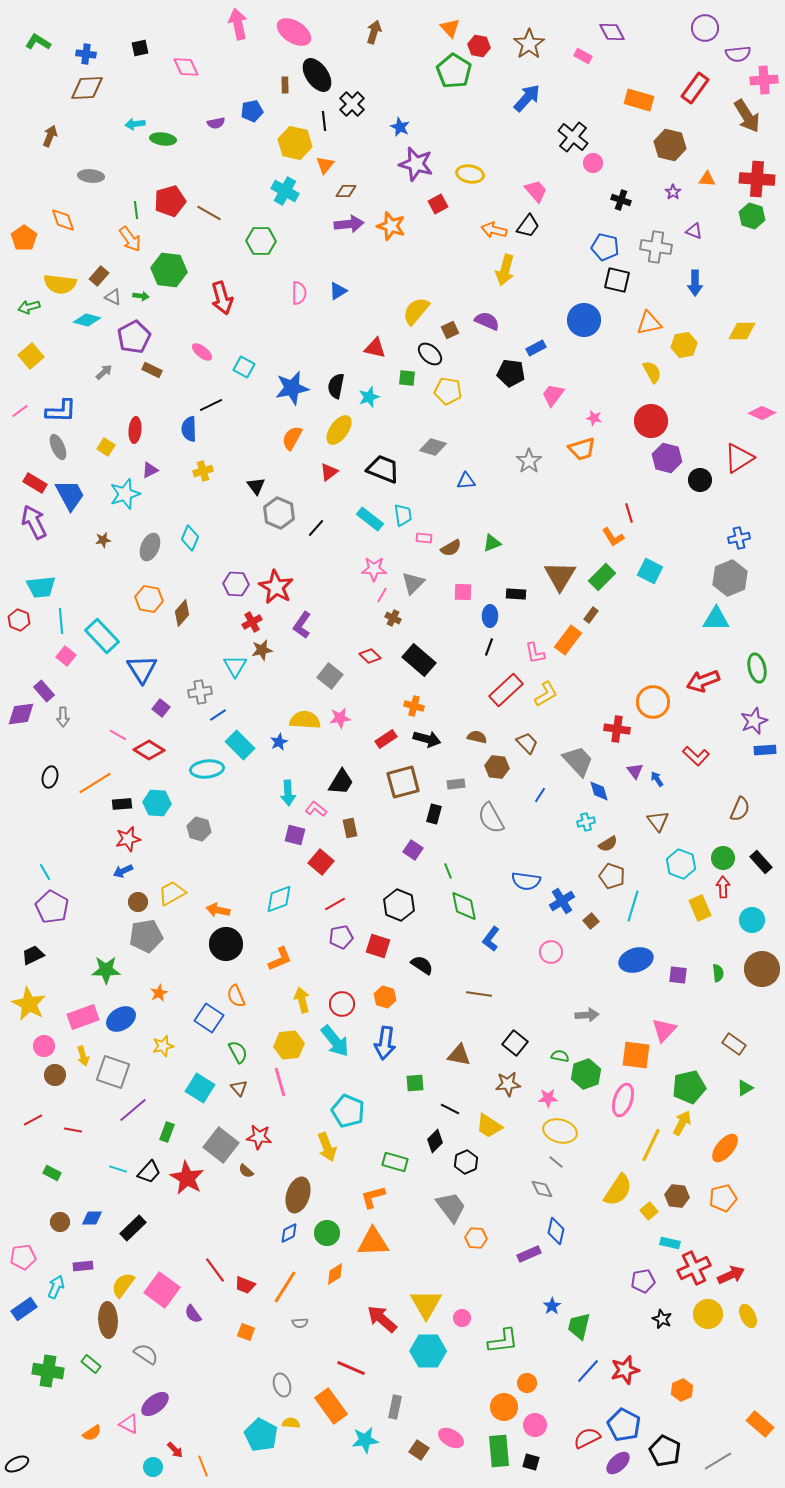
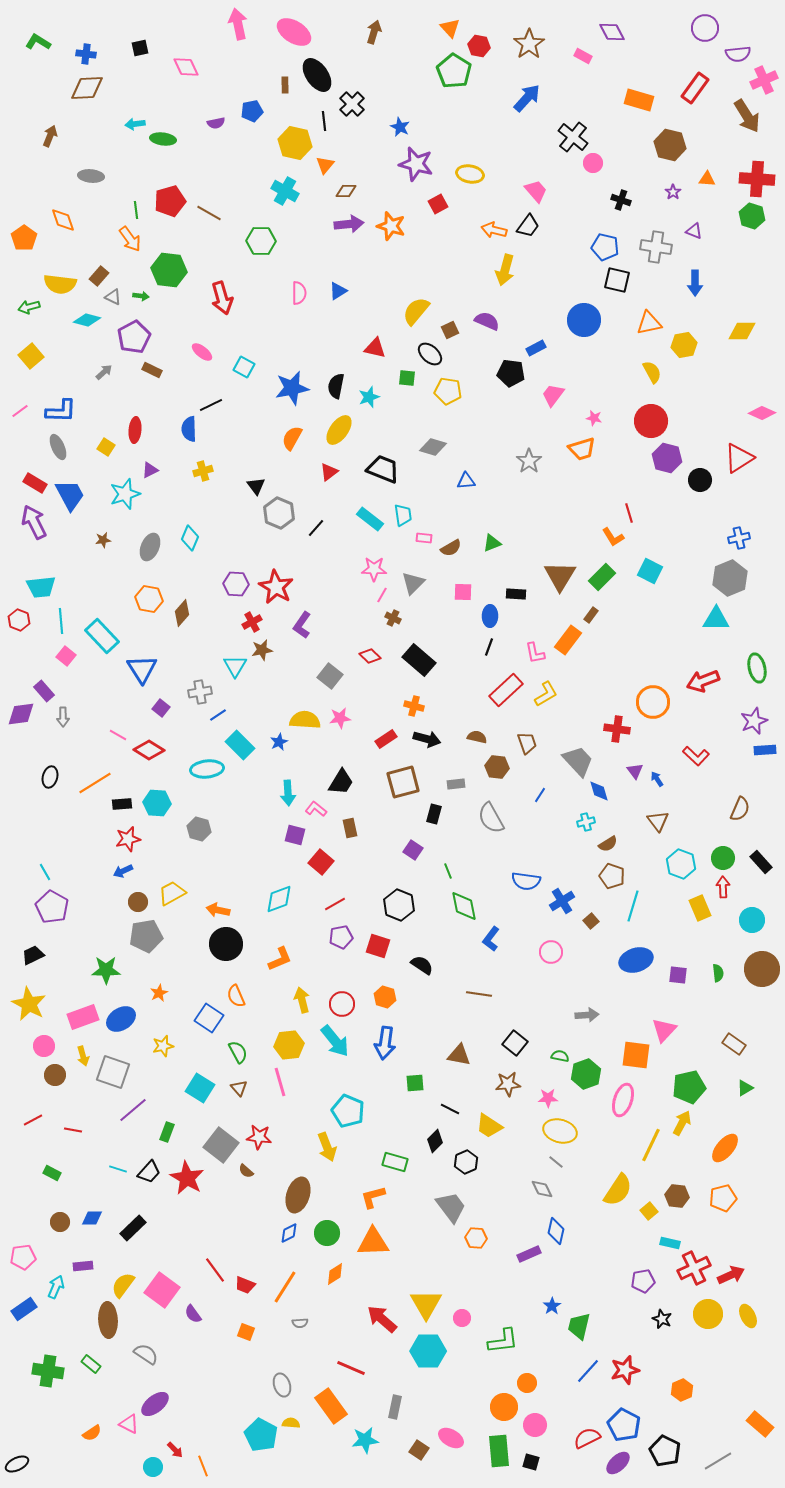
pink cross at (764, 80): rotated 20 degrees counterclockwise
brown trapezoid at (527, 743): rotated 25 degrees clockwise
